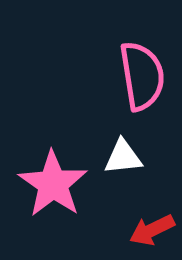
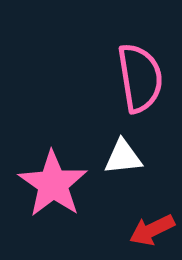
pink semicircle: moved 2 px left, 2 px down
